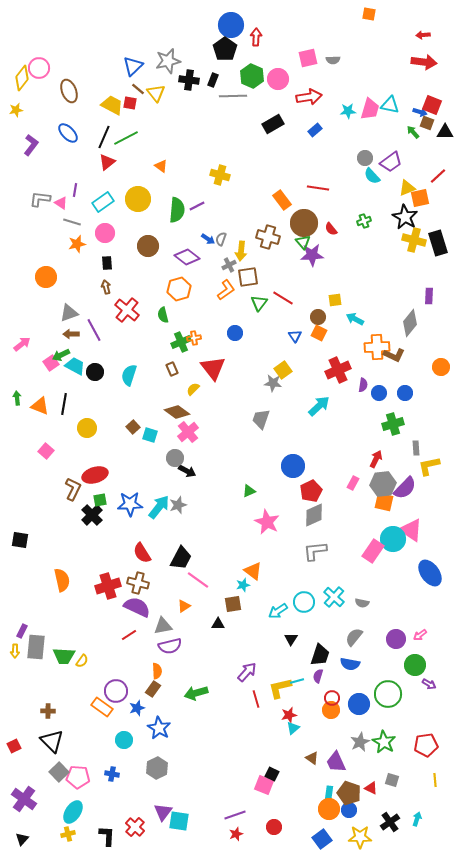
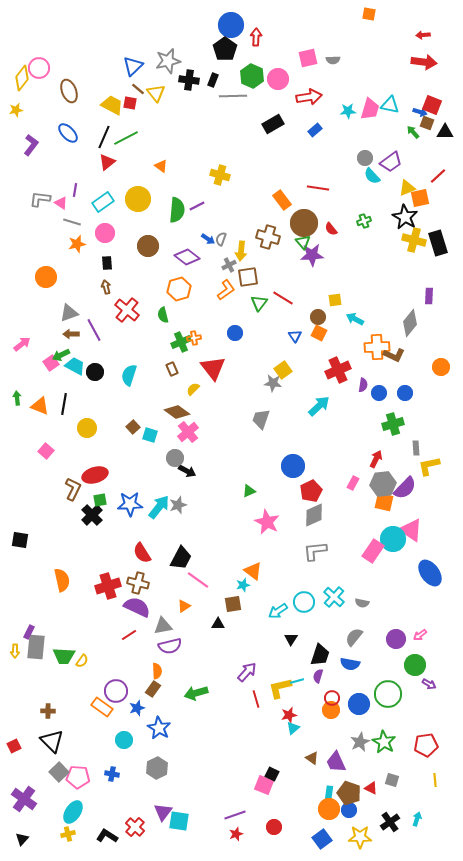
purple rectangle at (22, 631): moved 7 px right, 1 px down
black L-shape at (107, 836): rotated 60 degrees counterclockwise
